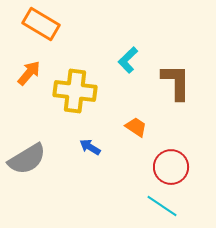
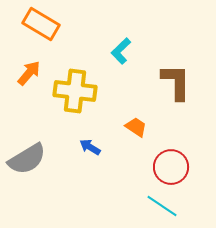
cyan L-shape: moved 7 px left, 9 px up
